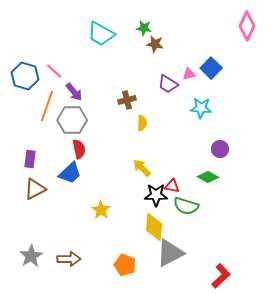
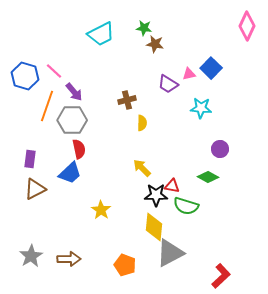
cyan trapezoid: rotated 56 degrees counterclockwise
